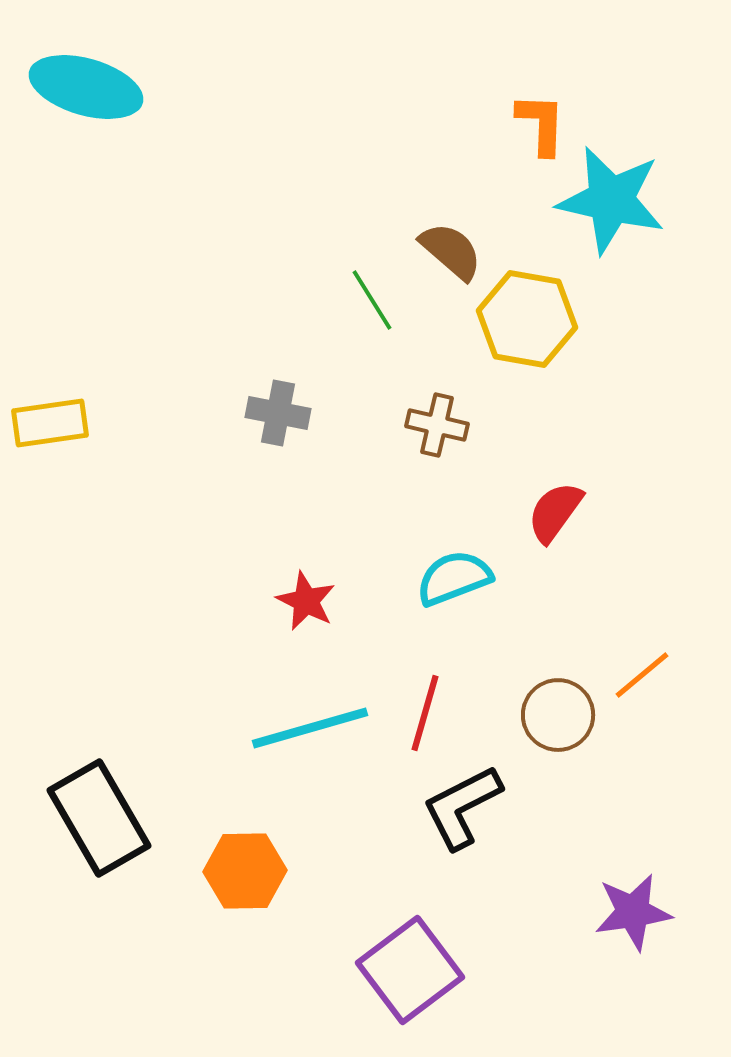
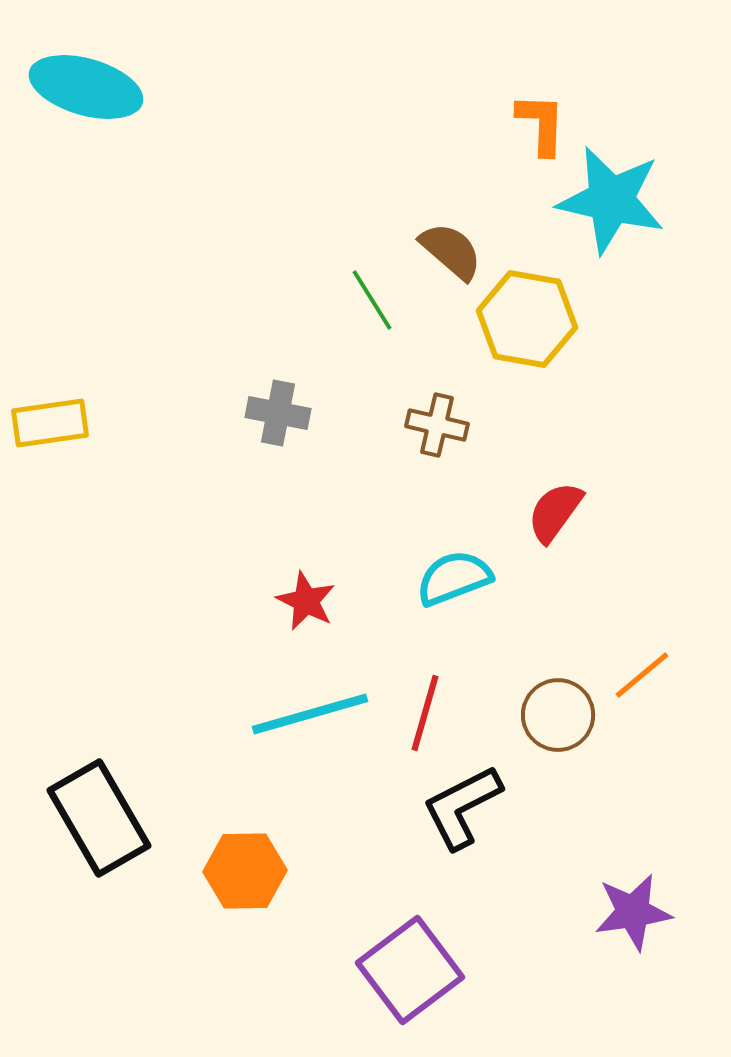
cyan line: moved 14 px up
